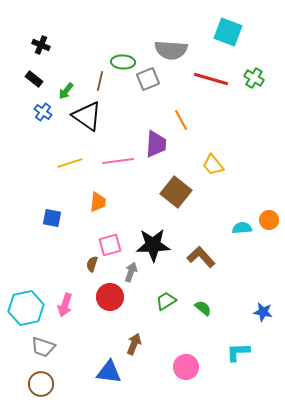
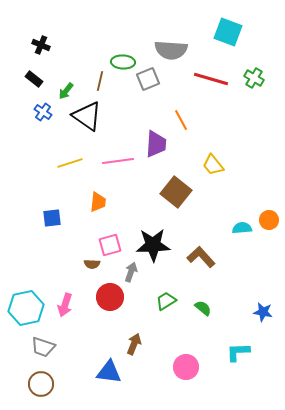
blue square: rotated 18 degrees counterclockwise
brown semicircle: rotated 105 degrees counterclockwise
